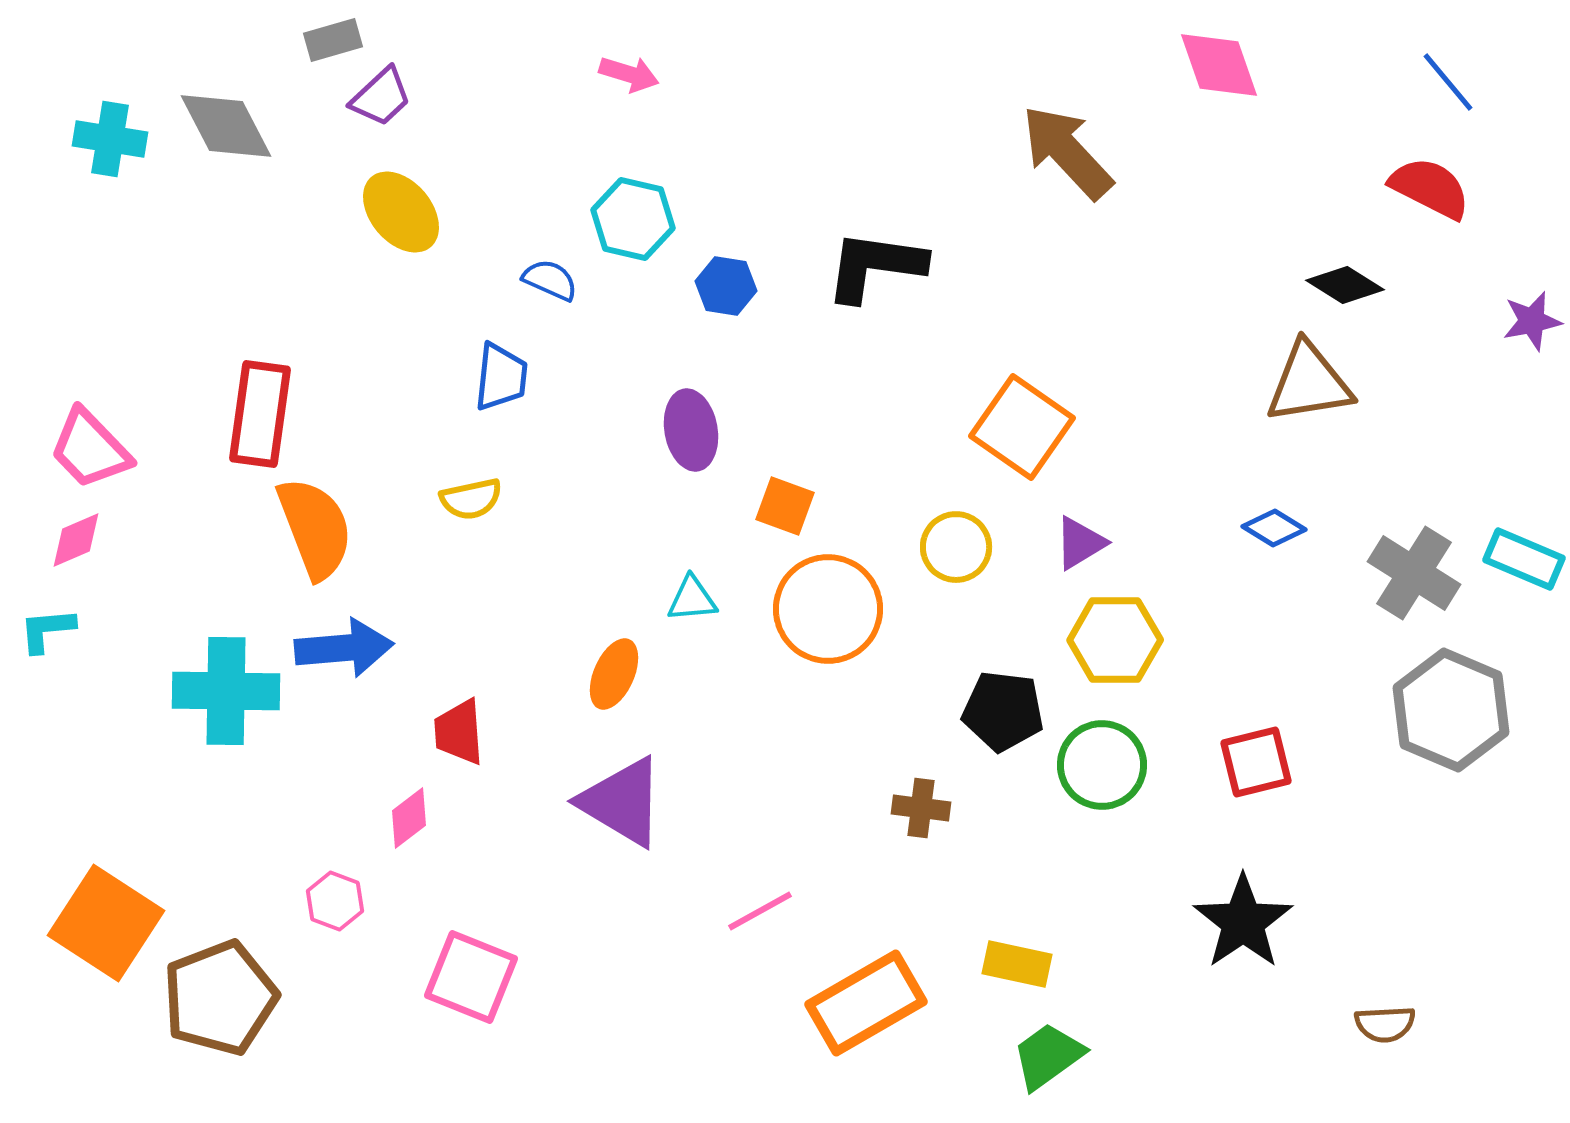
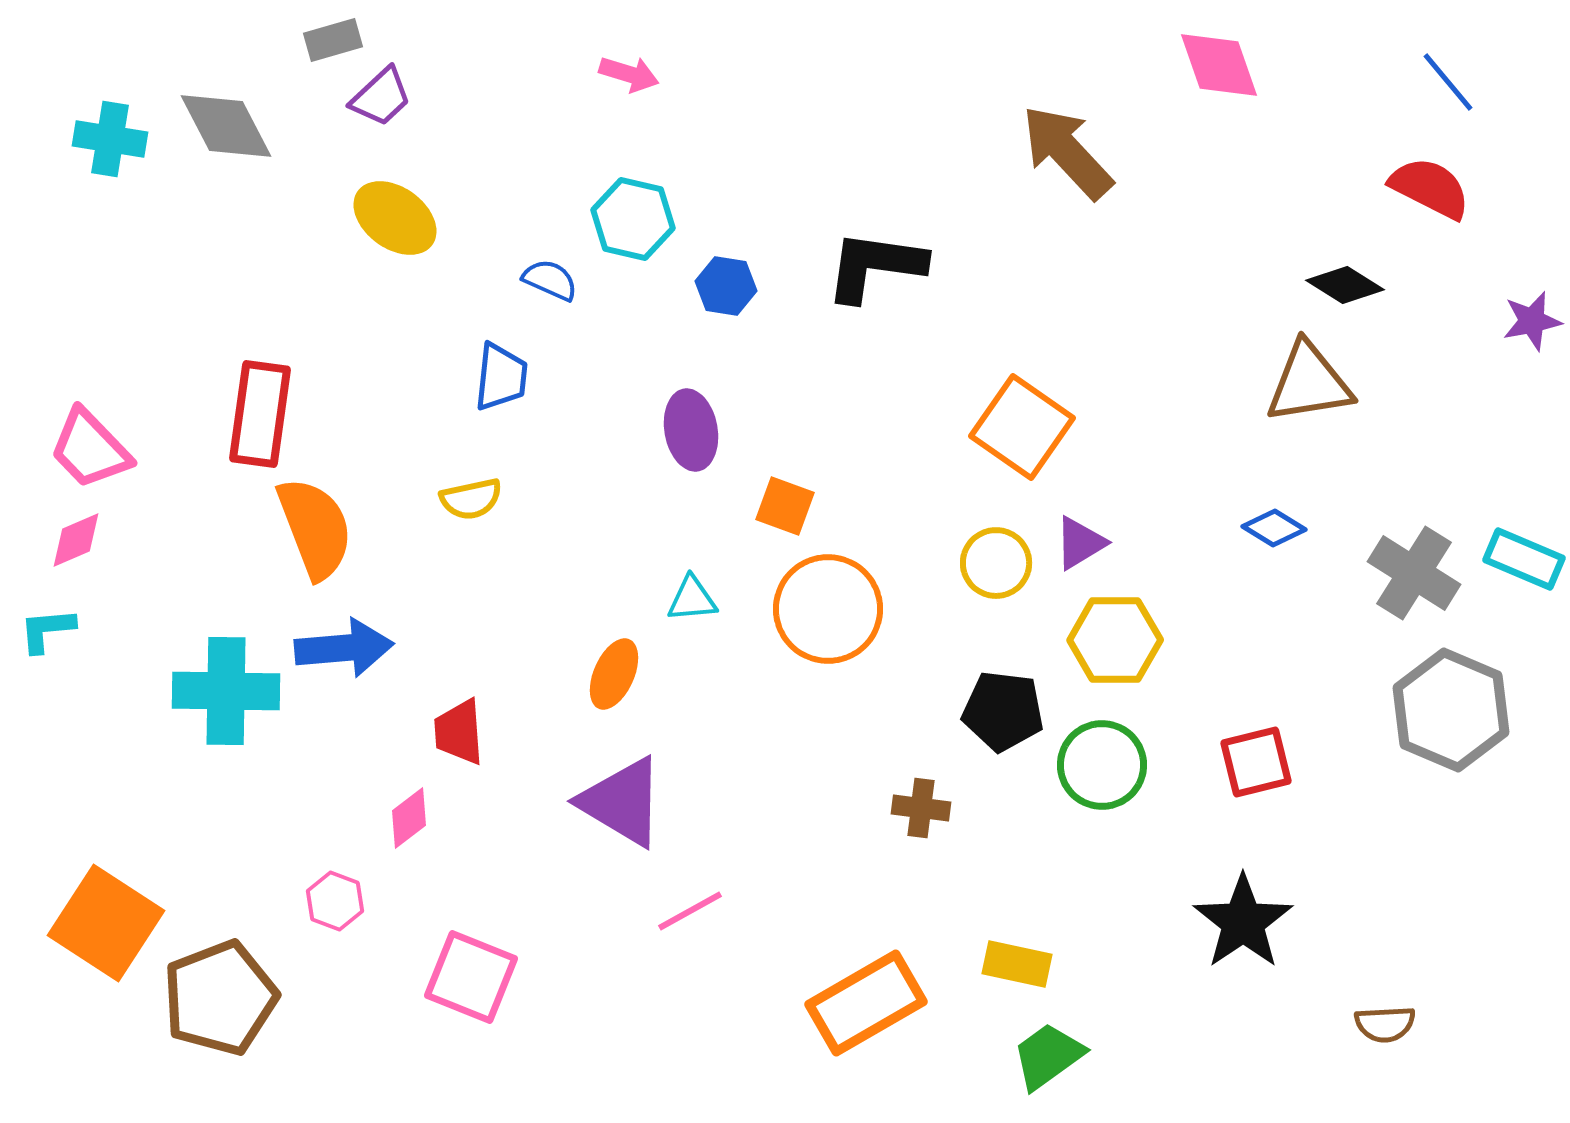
yellow ellipse at (401, 212): moved 6 px left, 6 px down; rotated 14 degrees counterclockwise
yellow circle at (956, 547): moved 40 px right, 16 px down
pink line at (760, 911): moved 70 px left
